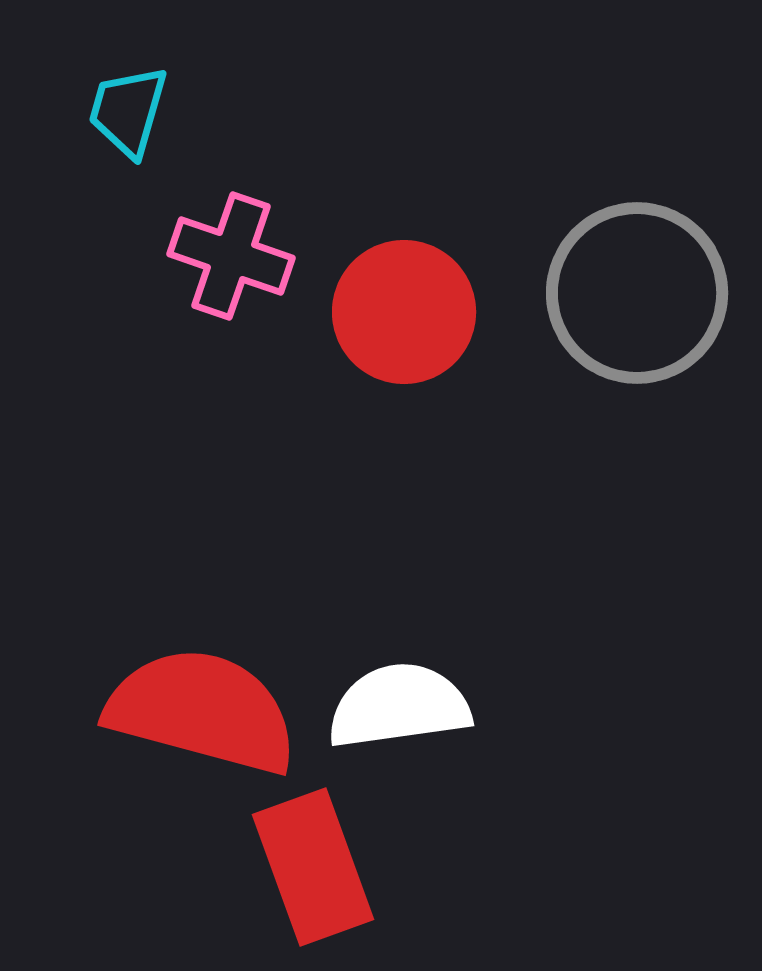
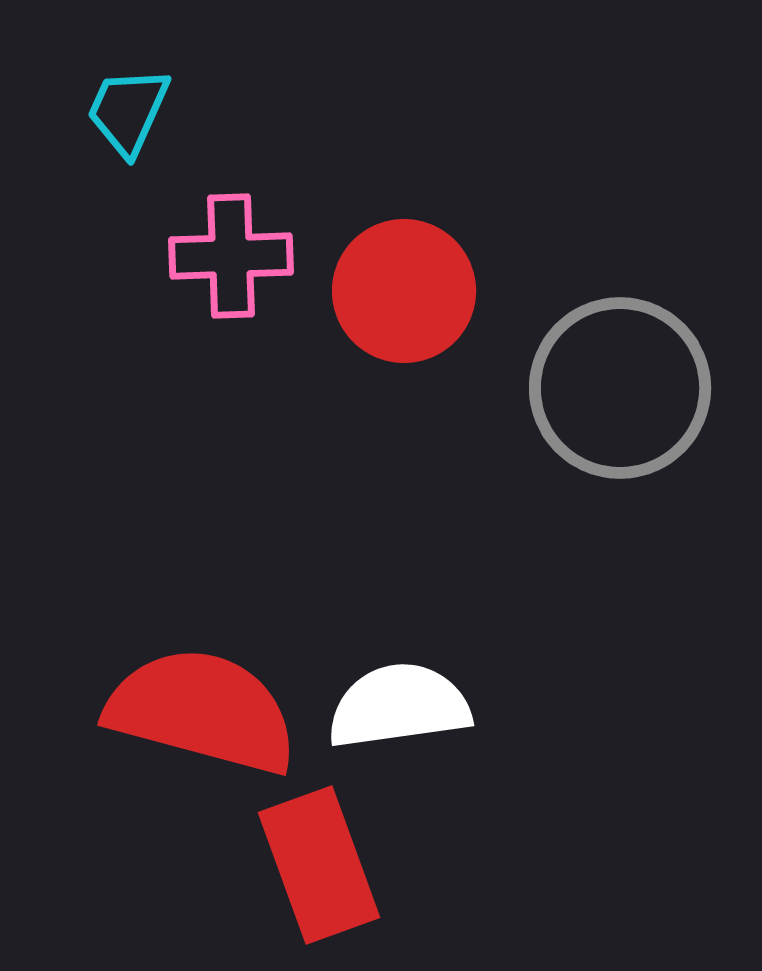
cyan trapezoid: rotated 8 degrees clockwise
pink cross: rotated 21 degrees counterclockwise
gray circle: moved 17 px left, 95 px down
red circle: moved 21 px up
red rectangle: moved 6 px right, 2 px up
